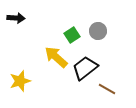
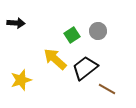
black arrow: moved 5 px down
yellow arrow: moved 1 px left, 2 px down
yellow star: moved 1 px right, 1 px up
